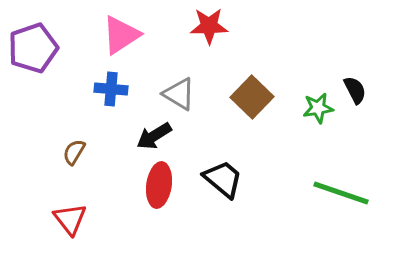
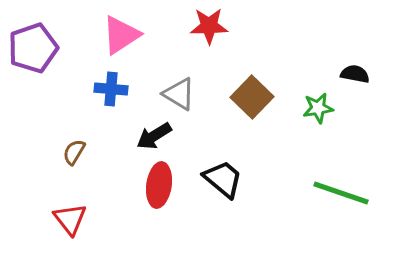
black semicircle: moved 16 px up; rotated 52 degrees counterclockwise
